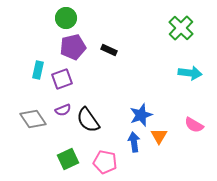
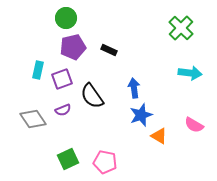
black semicircle: moved 4 px right, 24 px up
orange triangle: rotated 30 degrees counterclockwise
blue arrow: moved 54 px up
